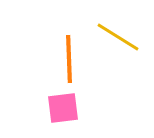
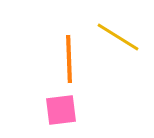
pink square: moved 2 px left, 2 px down
